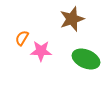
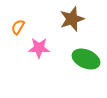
orange semicircle: moved 4 px left, 11 px up
pink star: moved 2 px left, 3 px up
